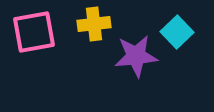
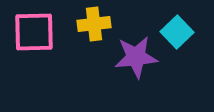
pink square: rotated 9 degrees clockwise
purple star: moved 1 px down
